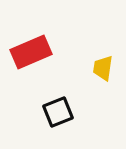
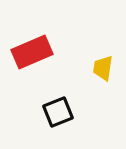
red rectangle: moved 1 px right
